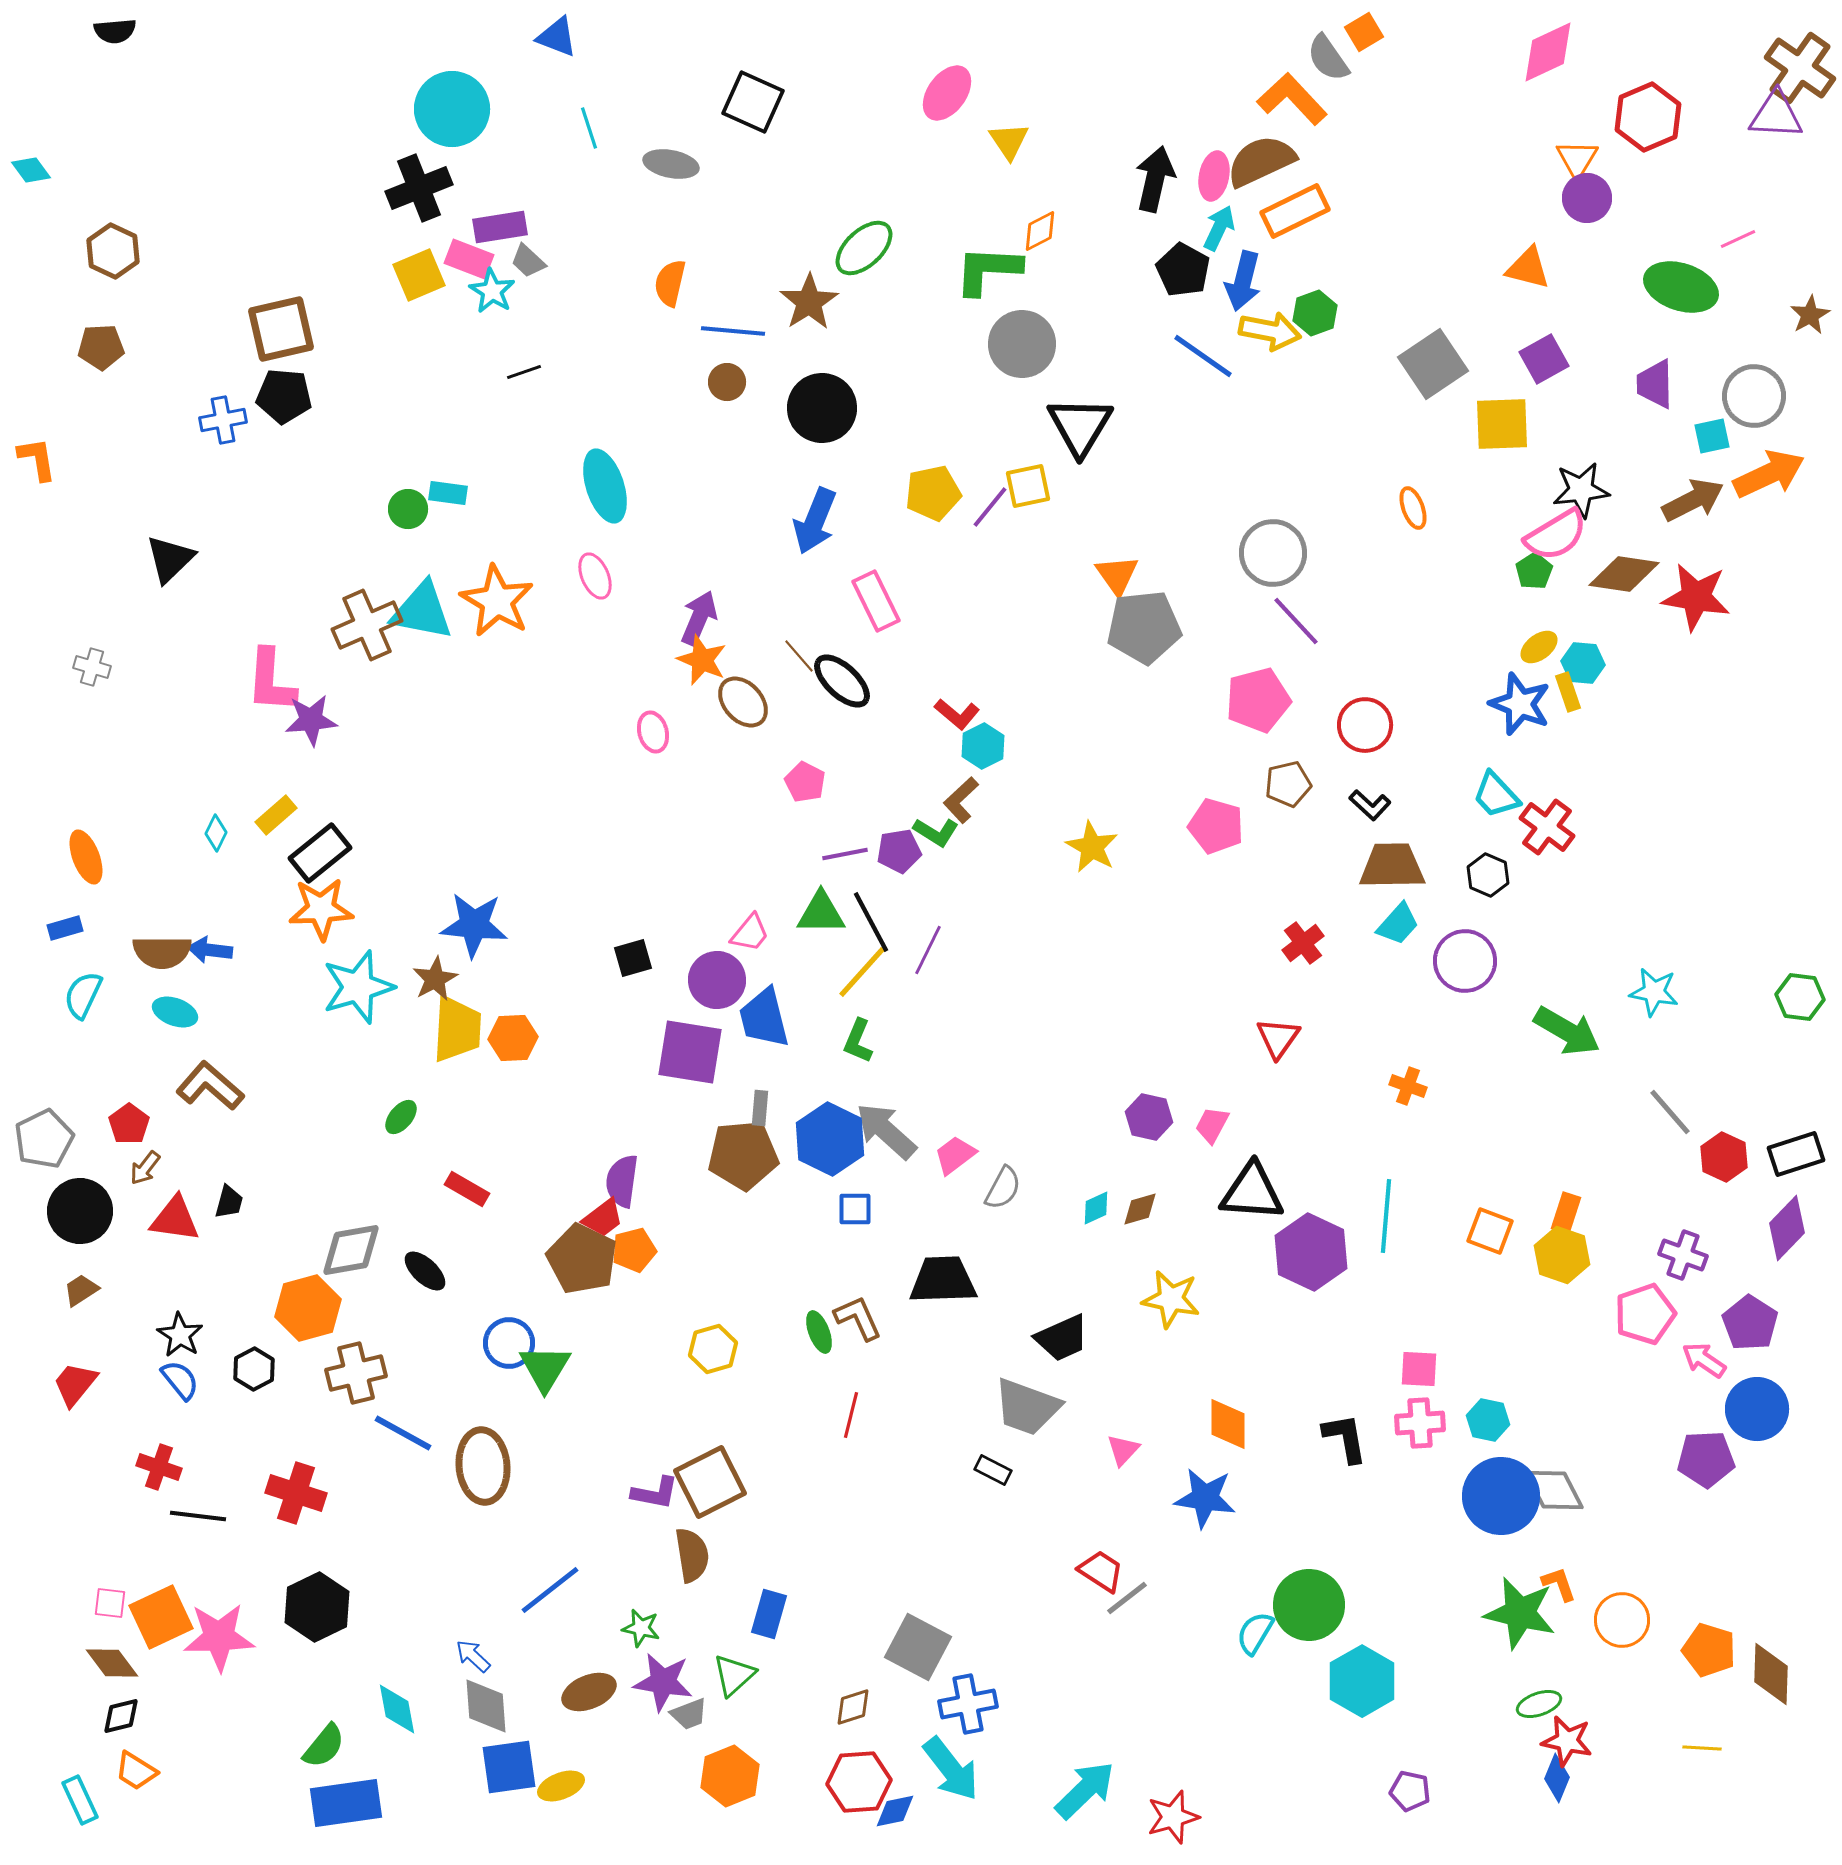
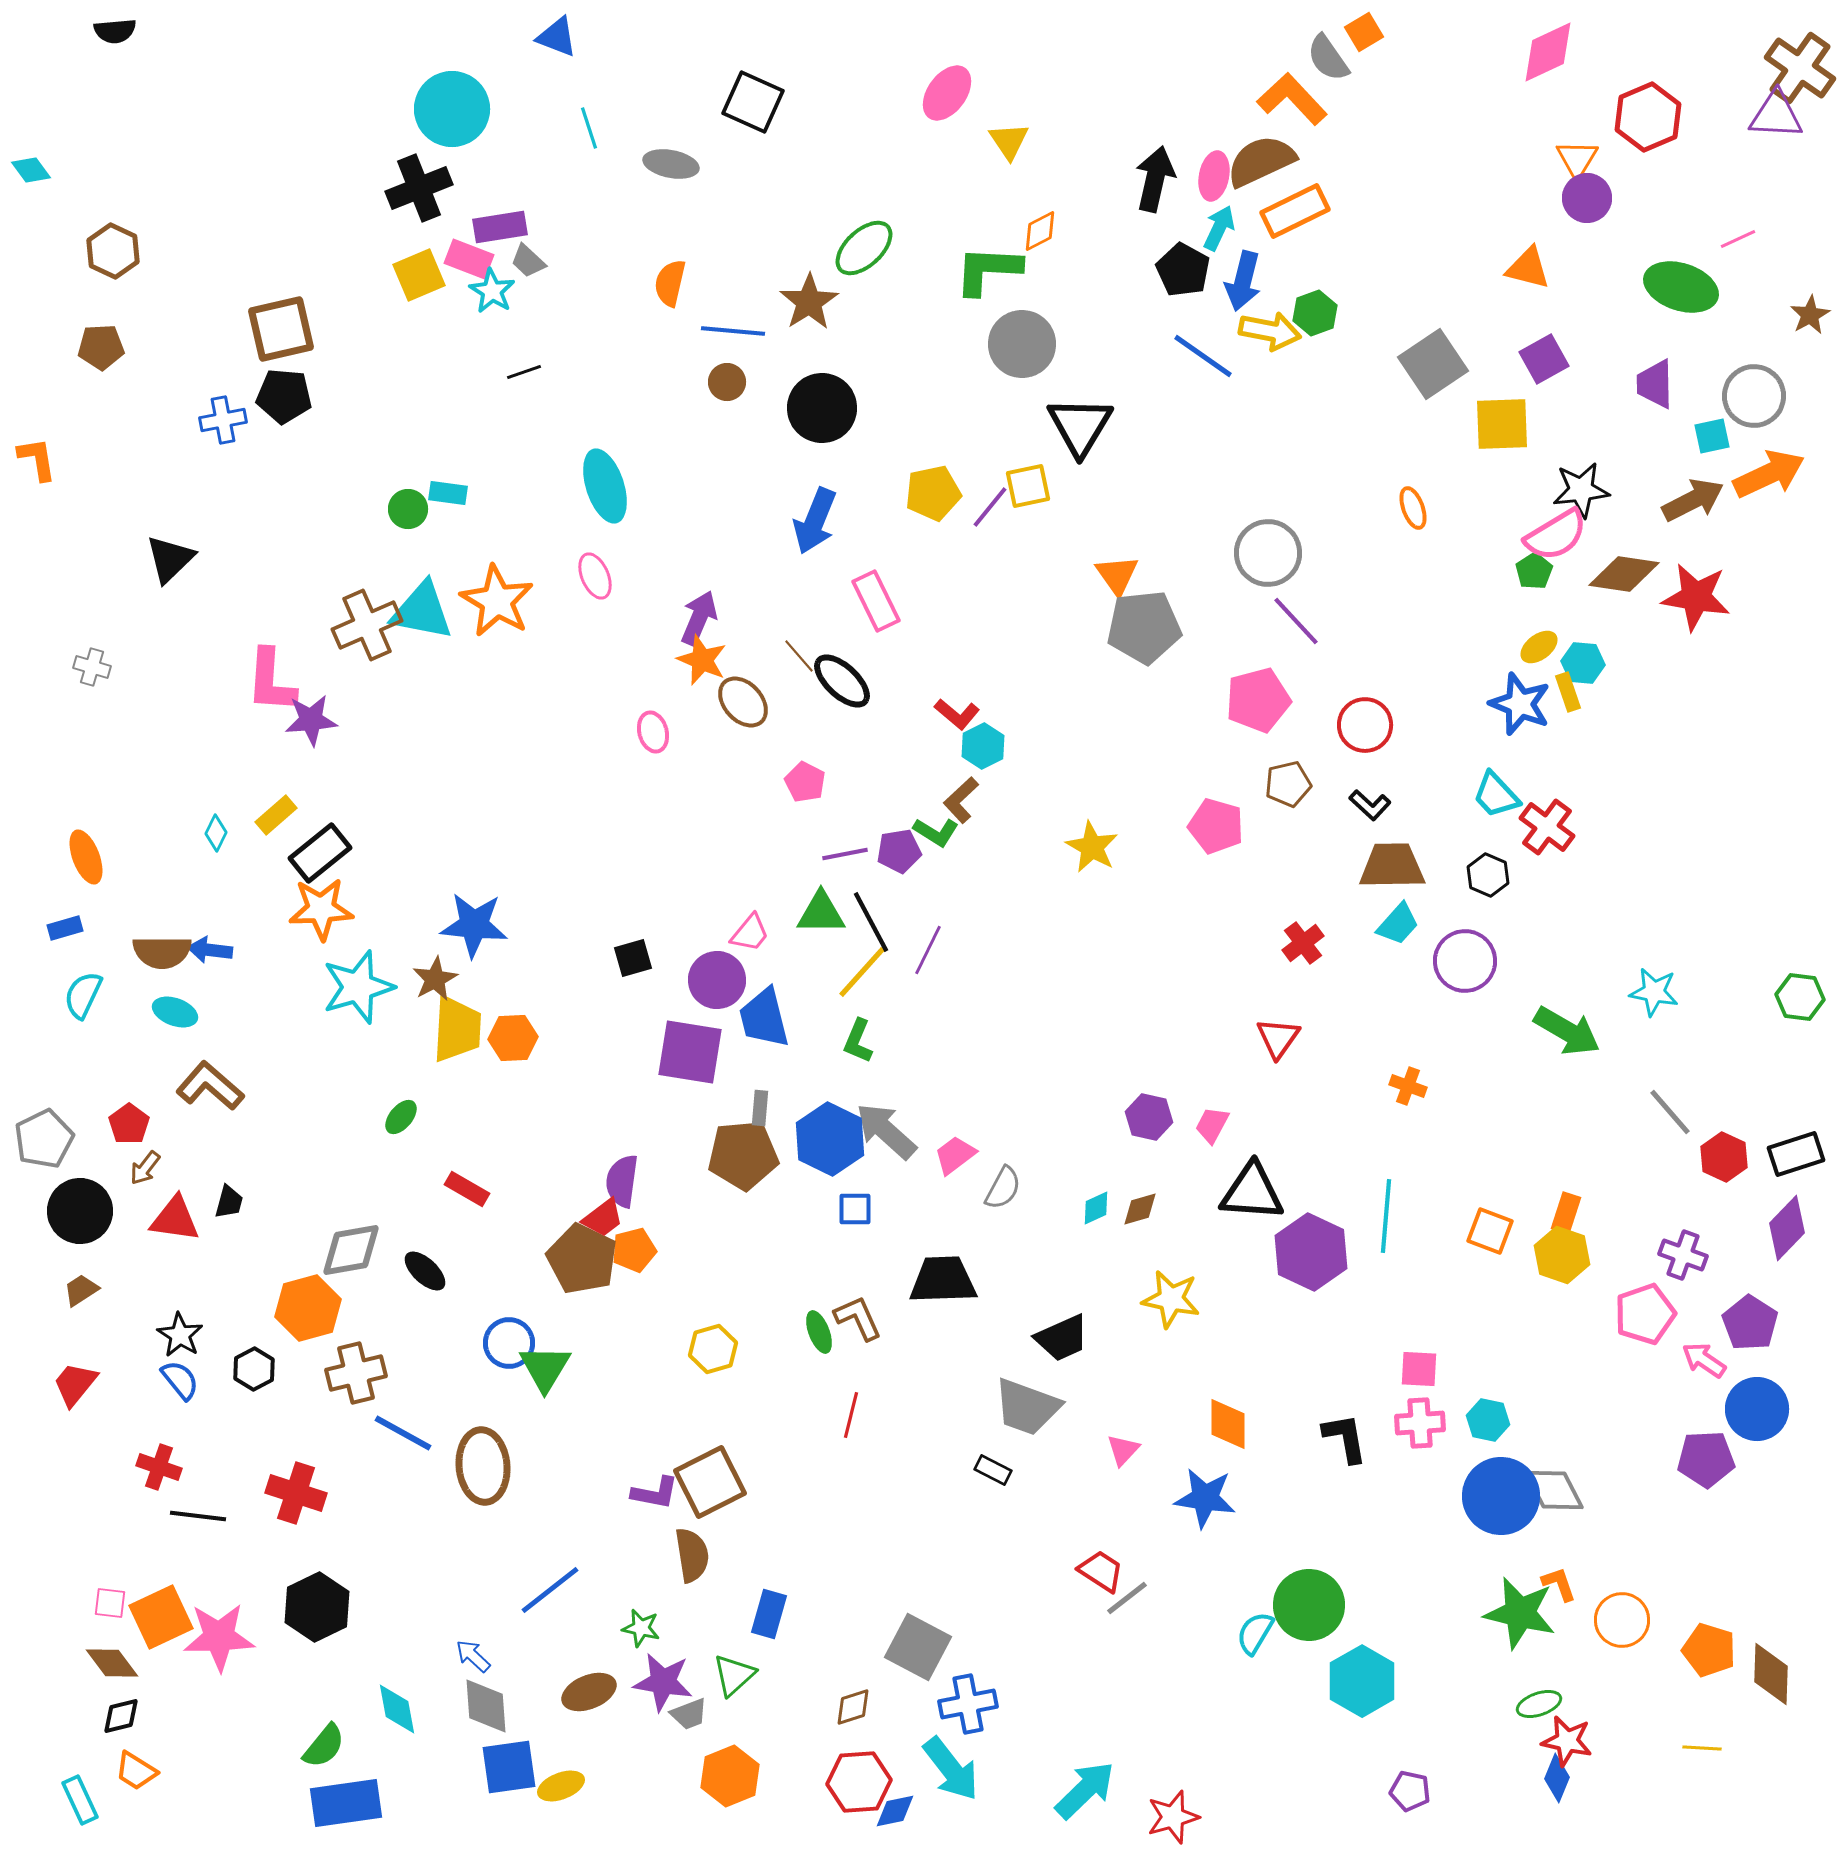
gray circle at (1273, 553): moved 5 px left
